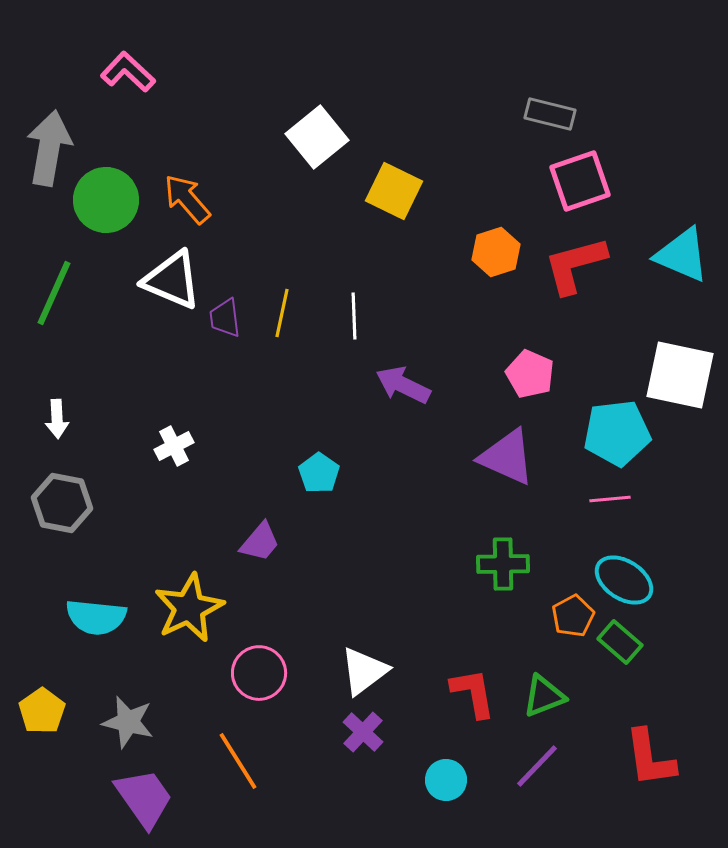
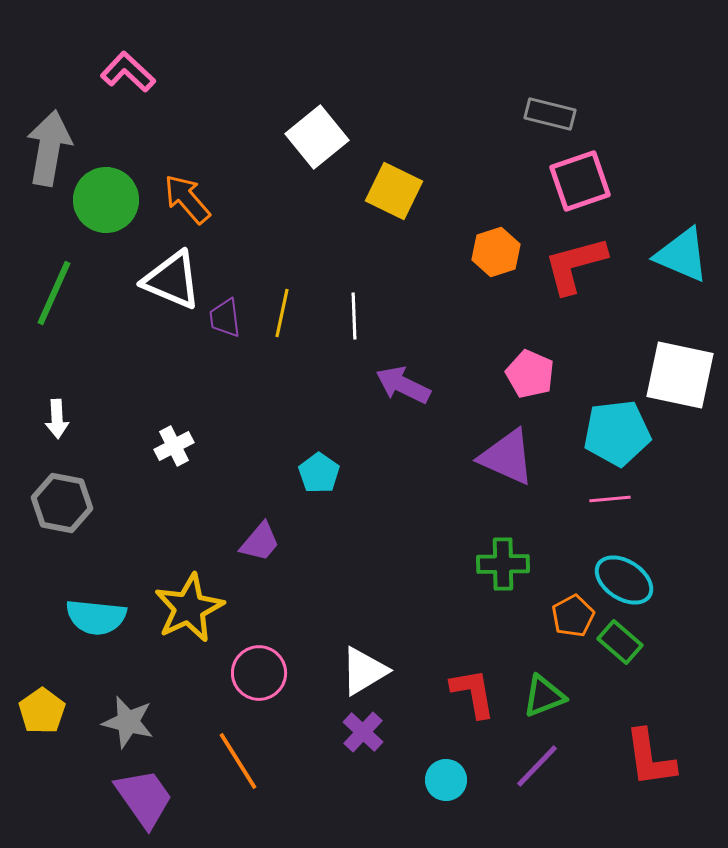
white triangle at (364, 671): rotated 6 degrees clockwise
